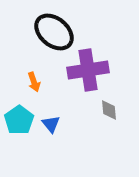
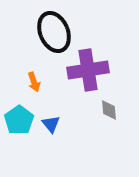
black ellipse: rotated 27 degrees clockwise
